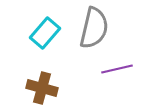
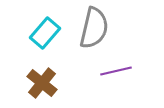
purple line: moved 1 px left, 2 px down
brown cross: moved 5 px up; rotated 24 degrees clockwise
